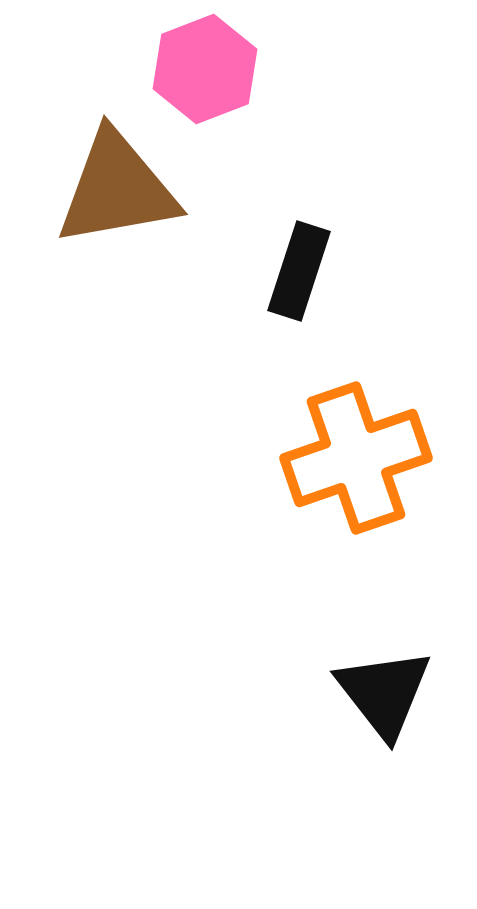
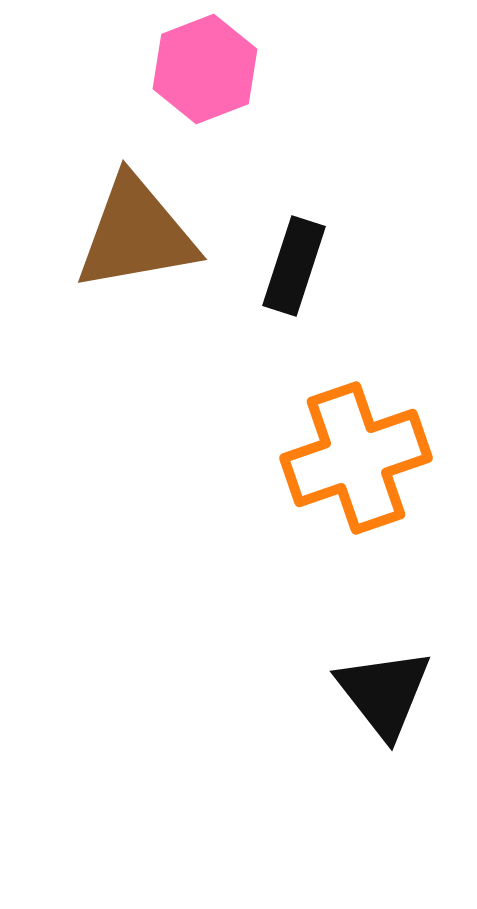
brown triangle: moved 19 px right, 45 px down
black rectangle: moved 5 px left, 5 px up
